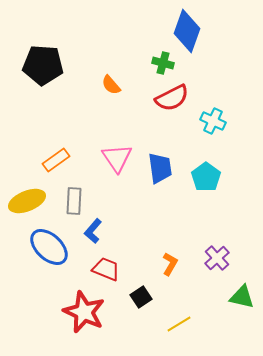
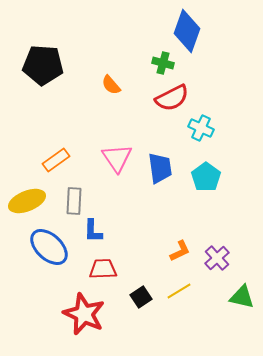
cyan cross: moved 12 px left, 7 px down
blue L-shape: rotated 40 degrees counterclockwise
orange L-shape: moved 10 px right, 13 px up; rotated 35 degrees clockwise
red trapezoid: moved 3 px left; rotated 24 degrees counterclockwise
red star: moved 2 px down
yellow line: moved 33 px up
